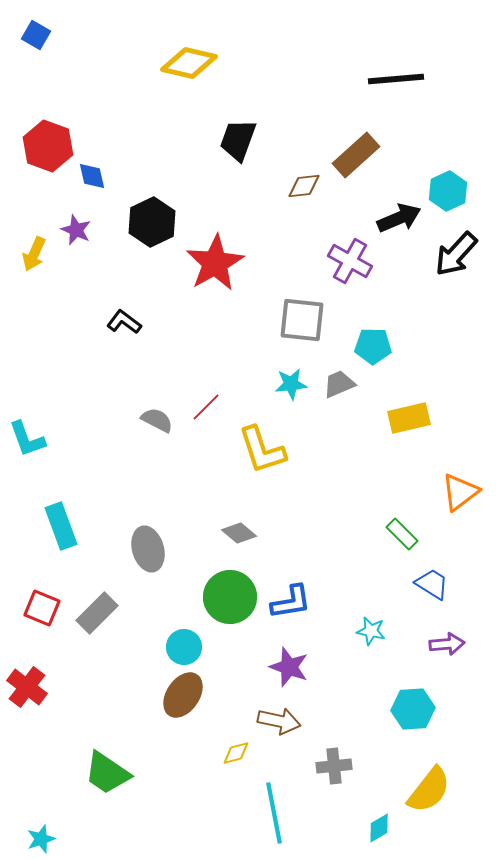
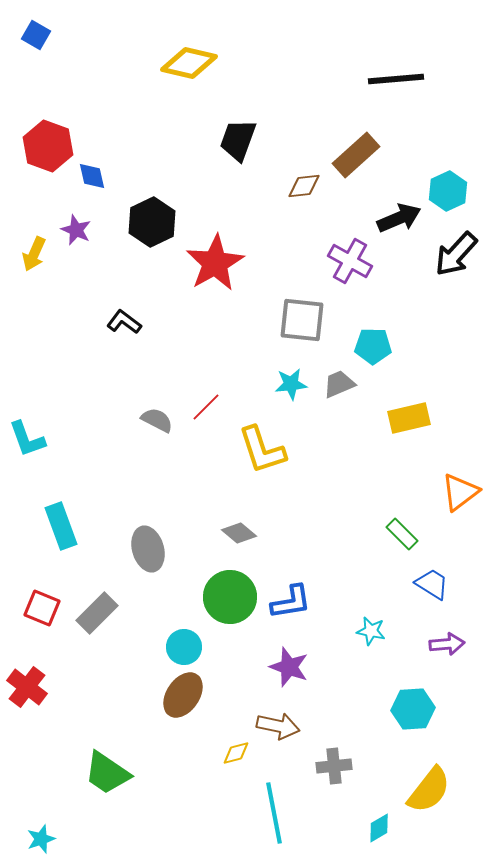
brown arrow at (279, 721): moved 1 px left, 5 px down
